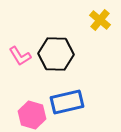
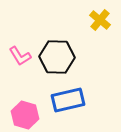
black hexagon: moved 1 px right, 3 px down
blue rectangle: moved 1 px right, 2 px up
pink hexagon: moved 7 px left
